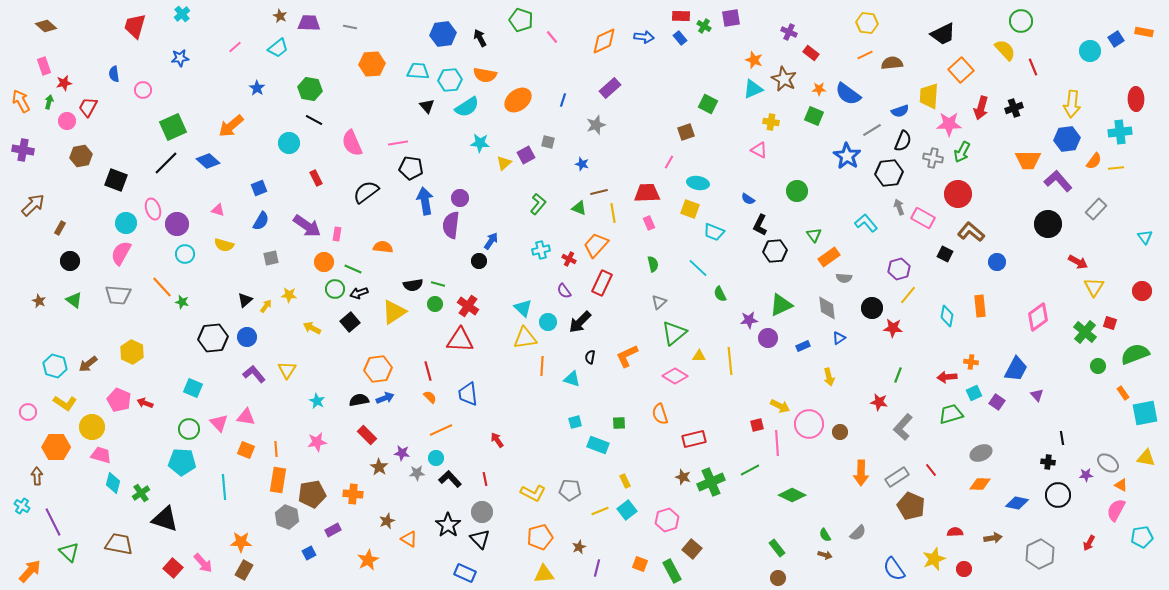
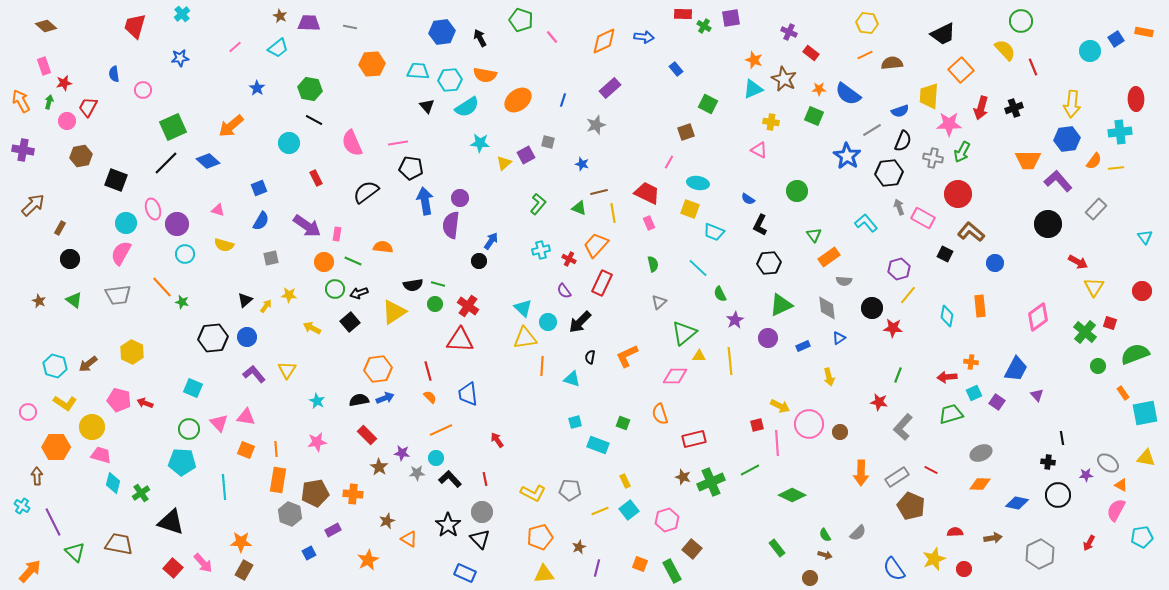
red rectangle at (681, 16): moved 2 px right, 2 px up
blue hexagon at (443, 34): moved 1 px left, 2 px up
blue rectangle at (680, 38): moved 4 px left, 31 px down
red trapezoid at (647, 193): rotated 28 degrees clockwise
black hexagon at (775, 251): moved 6 px left, 12 px down
black circle at (70, 261): moved 2 px up
blue circle at (997, 262): moved 2 px left, 1 px down
green line at (353, 269): moved 8 px up
gray semicircle at (844, 278): moved 3 px down
gray trapezoid at (118, 295): rotated 12 degrees counterclockwise
purple star at (749, 320): moved 14 px left; rotated 24 degrees counterclockwise
green triangle at (674, 333): moved 10 px right
pink diamond at (675, 376): rotated 30 degrees counterclockwise
pink pentagon at (119, 400): rotated 10 degrees counterclockwise
green square at (619, 423): moved 4 px right; rotated 24 degrees clockwise
red line at (931, 470): rotated 24 degrees counterclockwise
brown pentagon at (312, 494): moved 3 px right, 1 px up
cyan square at (627, 510): moved 2 px right
gray hexagon at (287, 517): moved 3 px right, 3 px up
black triangle at (165, 519): moved 6 px right, 3 px down
green triangle at (69, 552): moved 6 px right
brown circle at (778, 578): moved 32 px right
